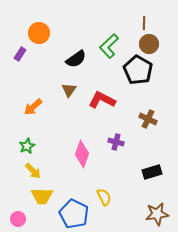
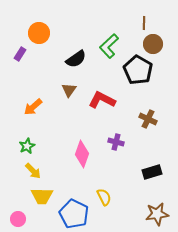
brown circle: moved 4 px right
